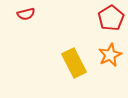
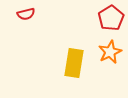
orange star: moved 3 px up
yellow rectangle: rotated 36 degrees clockwise
